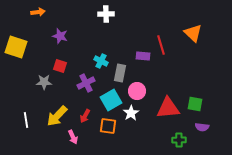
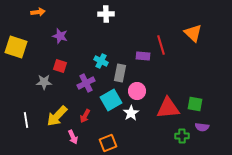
orange square: moved 17 px down; rotated 30 degrees counterclockwise
green cross: moved 3 px right, 4 px up
